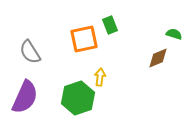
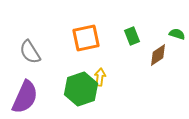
green rectangle: moved 22 px right, 11 px down
green semicircle: moved 3 px right
orange square: moved 2 px right, 1 px up
brown diamond: moved 3 px up; rotated 10 degrees counterclockwise
green hexagon: moved 3 px right, 9 px up
